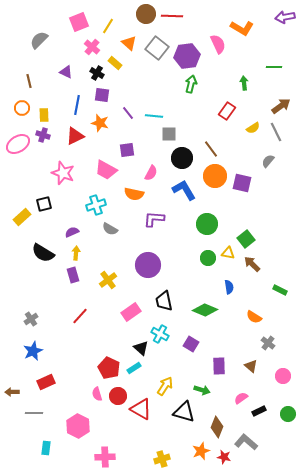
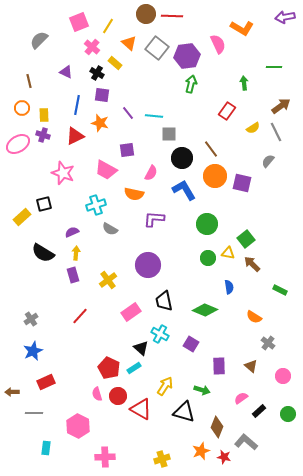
black rectangle at (259, 411): rotated 16 degrees counterclockwise
